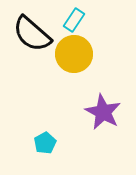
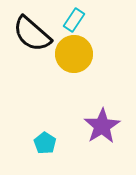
purple star: moved 1 px left, 14 px down; rotated 12 degrees clockwise
cyan pentagon: rotated 10 degrees counterclockwise
